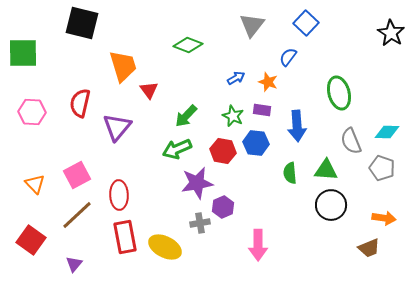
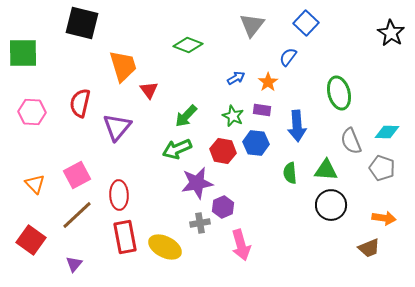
orange star at (268, 82): rotated 18 degrees clockwise
pink arrow at (258, 245): moved 17 px left; rotated 16 degrees counterclockwise
